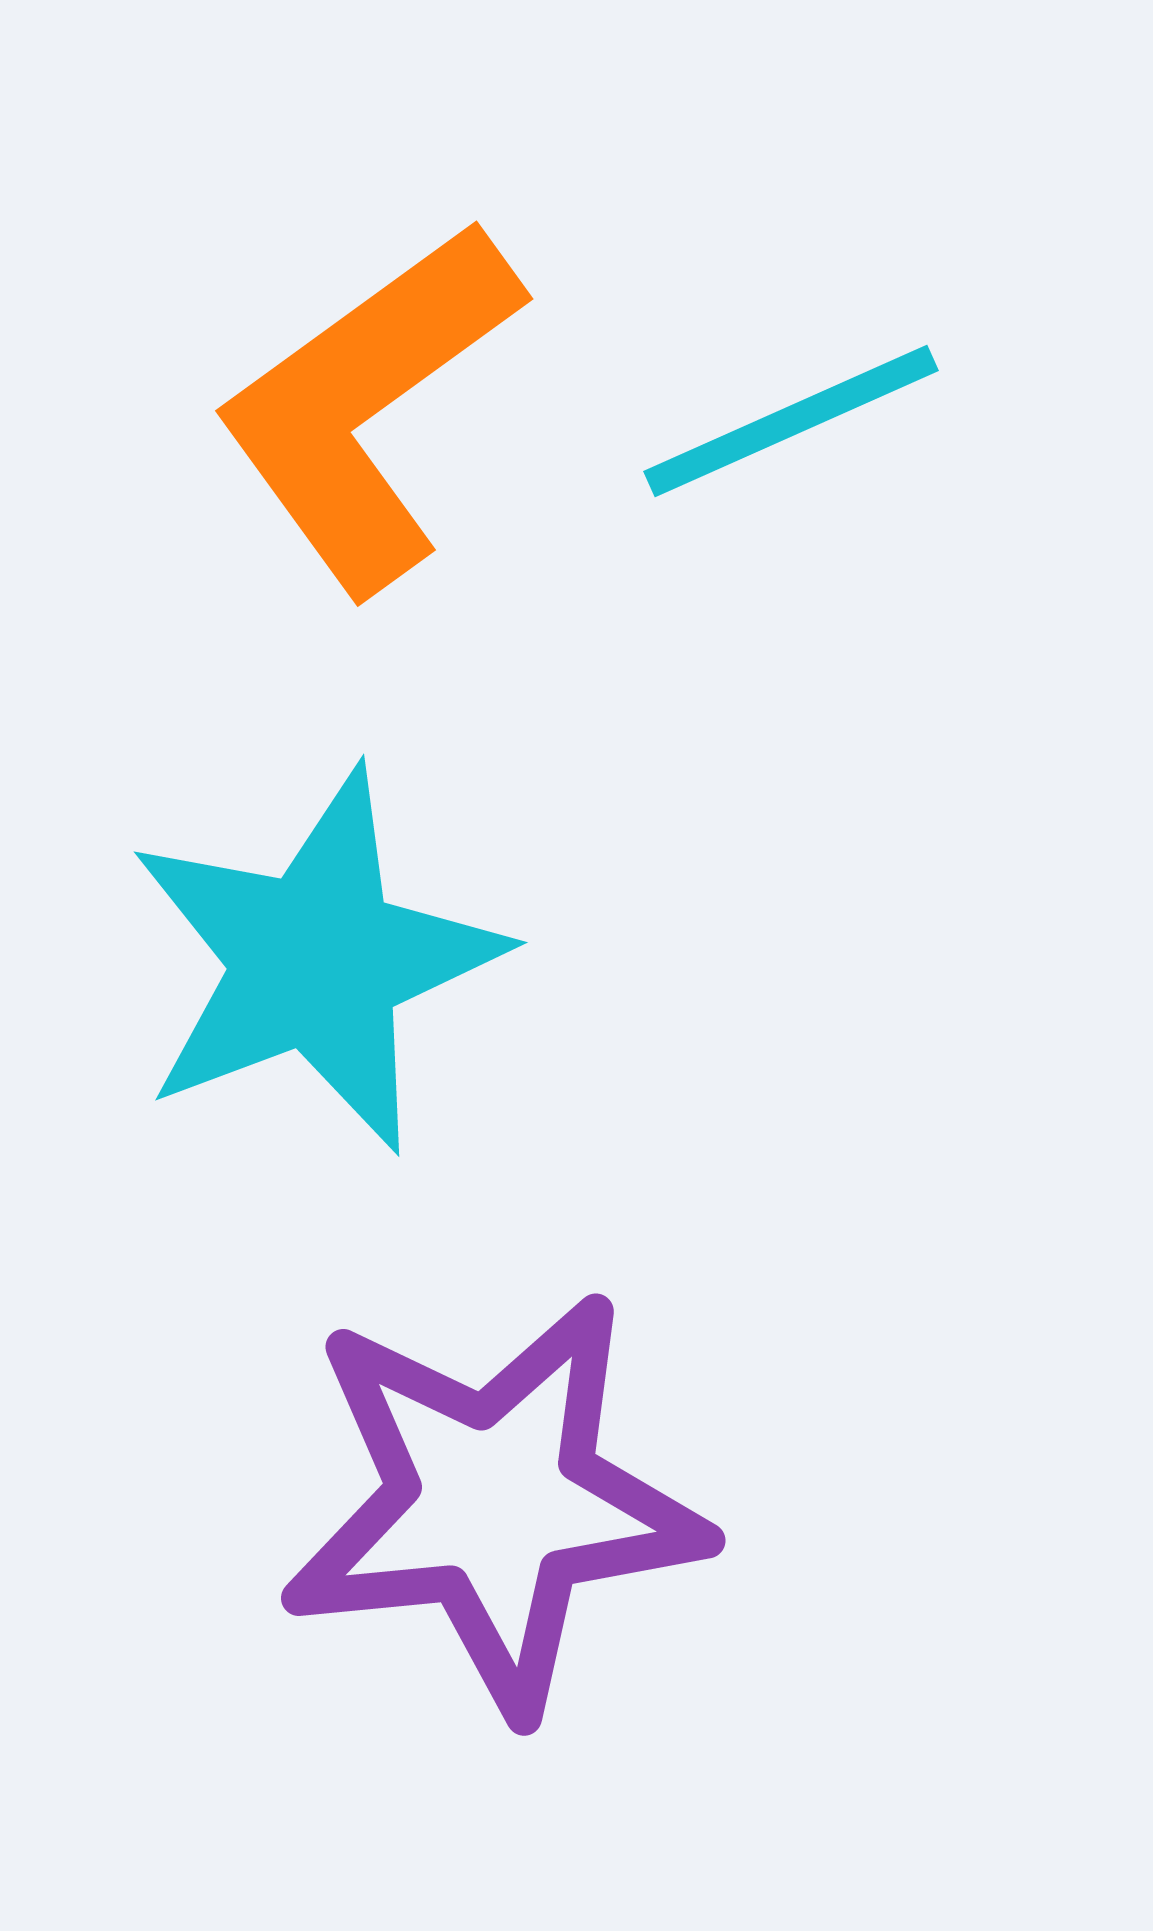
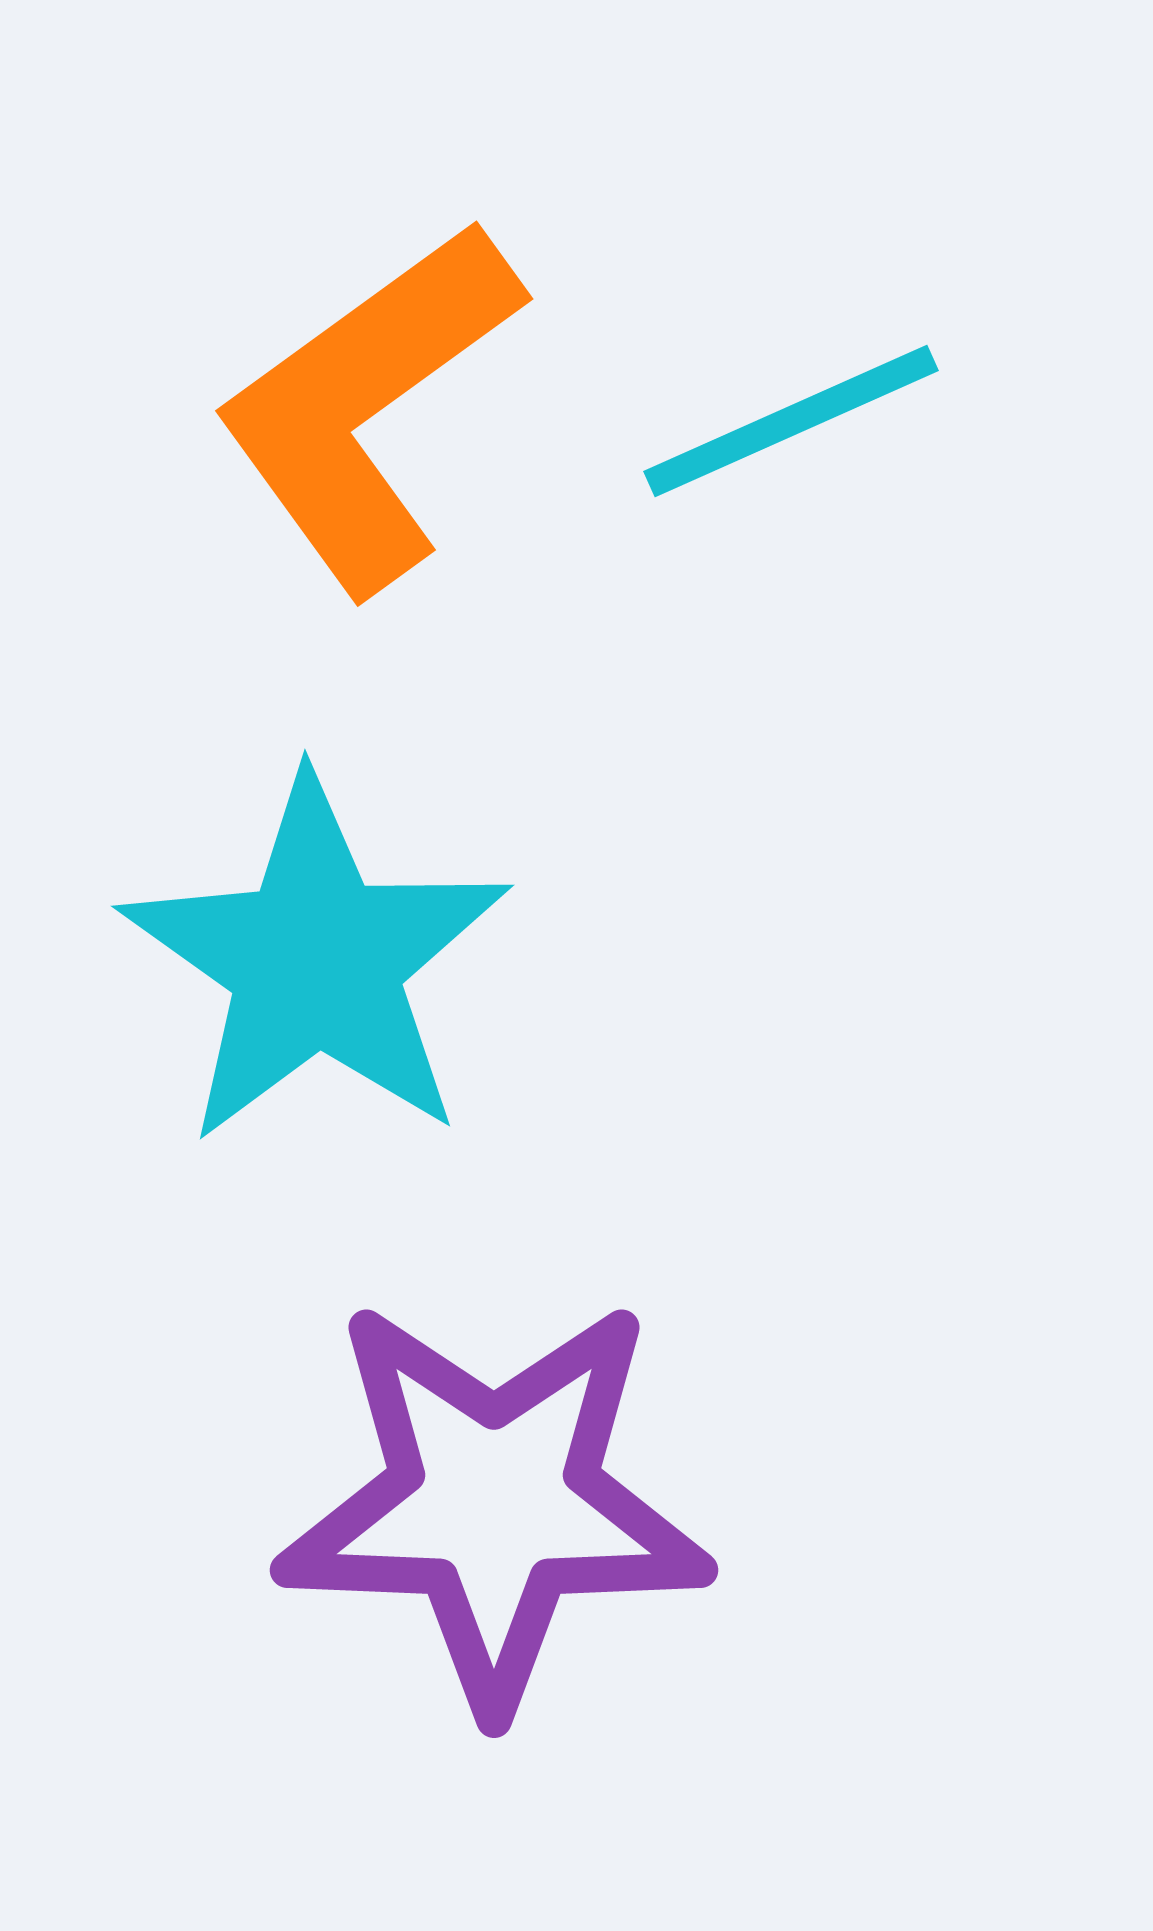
cyan star: rotated 16 degrees counterclockwise
purple star: rotated 8 degrees clockwise
